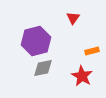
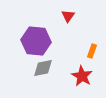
red triangle: moved 5 px left, 2 px up
purple hexagon: rotated 20 degrees clockwise
orange rectangle: rotated 56 degrees counterclockwise
